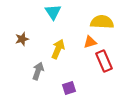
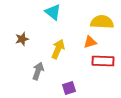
cyan triangle: rotated 18 degrees counterclockwise
red rectangle: moved 1 px left; rotated 65 degrees counterclockwise
